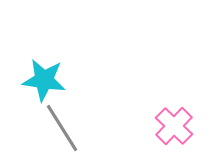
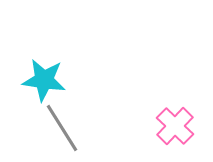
pink cross: moved 1 px right
